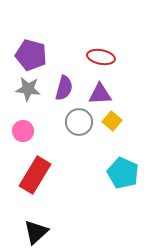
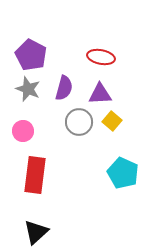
purple pentagon: rotated 12 degrees clockwise
gray star: rotated 15 degrees clockwise
red rectangle: rotated 24 degrees counterclockwise
